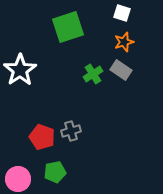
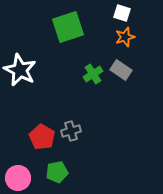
orange star: moved 1 px right, 5 px up
white star: rotated 12 degrees counterclockwise
red pentagon: rotated 10 degrees clockwise
green pentagon: moved 2 px right
pink circle: moved 1 px up
